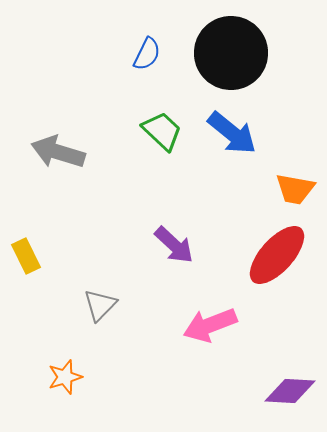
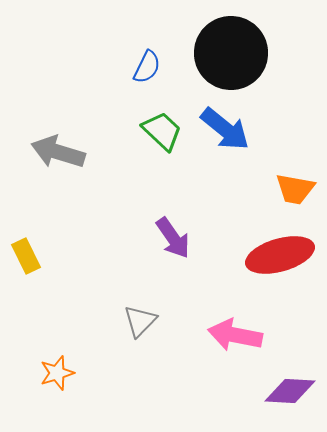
blue semicircle: moved 13 px down
blue arrow: moved 7 px left, 4 px up
purple arrow: moved 1 px left, 7 px up; rotated 12 degrees clockwise
red ellipse: moved 3 px right; rotated 32 degrees clockwise
gray triangle: moved 40 px right, 16 px down
pink arrow: moved 25 px right, 10 px down; rotated 32 degrees clockwise
orange star: moved 8 px left, 4 px up
